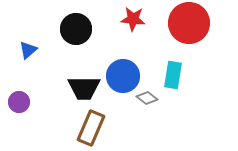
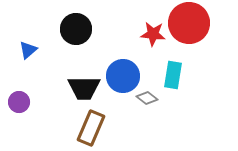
red star: moved 20 px right, 15 px down
